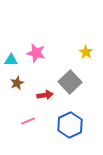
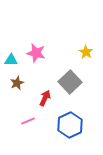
red arrow: moved 3 px down; rotated 56 degrees counterclockwise
